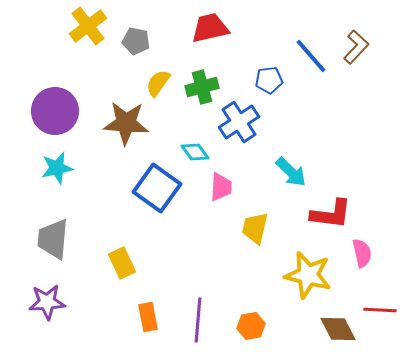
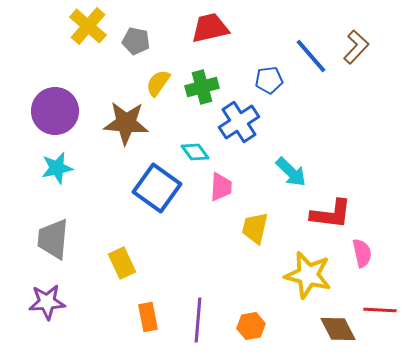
yellow cross: rotated 12 degrees counterclockwise
